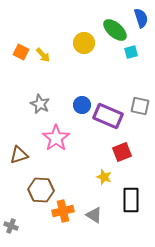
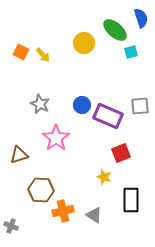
gray square: rotated 18 degrees counterclockwise
red square: moved 1 px left, 1 px down
